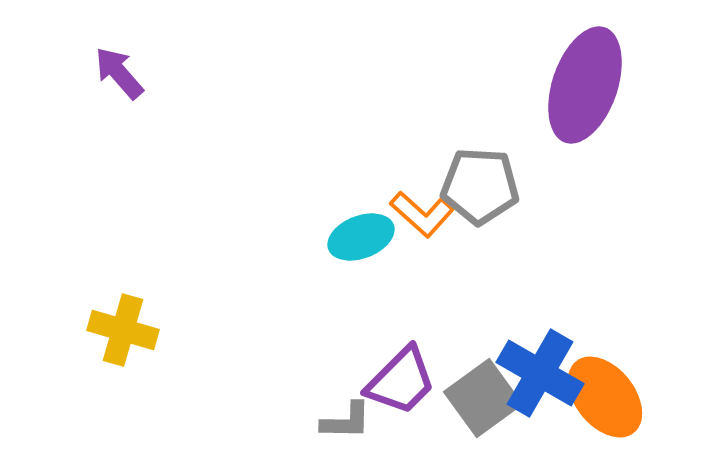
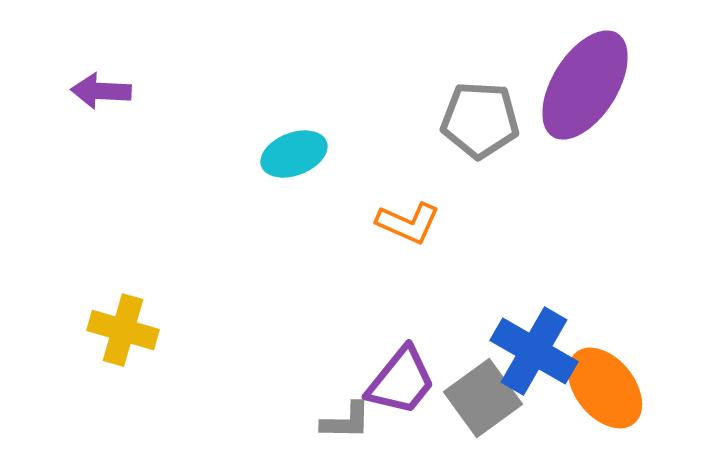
purple arrow: moved 18 px left, 18 px down; rotated 46 degrees counterclockwise
purple ellipse: rotated 13 degrees clockwise
gray pentagon: moved 66 px up
orange L-shape: moved 14 px left, 9 px down; rotated 18 degrees counterclockwise
cyan ellipse: moved 67 px left, 83 px up
blue cross: moved 6 px left, 22 px up
purple trapezoid: rotated 6 degrees counterclockwise
orange ellipse: moved 9 px up
